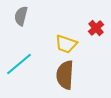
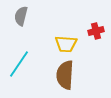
red cross: moved 3 px down; rotated 28 degrees clockwise
yellow trapezoid: rotated 15 degrees counterclockwise
cyan line: rotated 16 degrees counterclockwise
